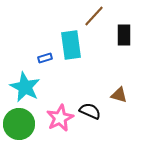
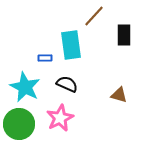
blue rectangle: rotated 16 degrees clockwise
black semicircle: moved 23 px left, 27 px up
